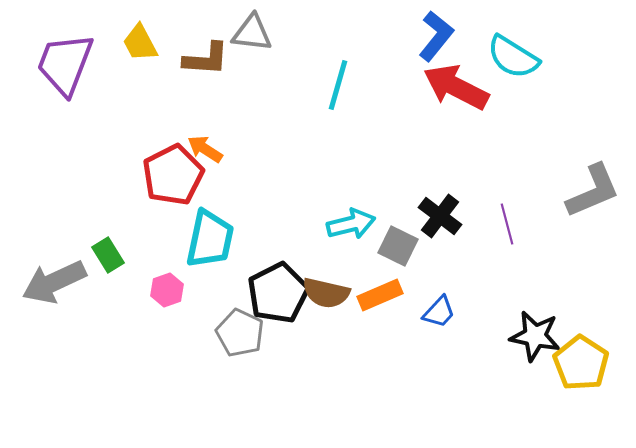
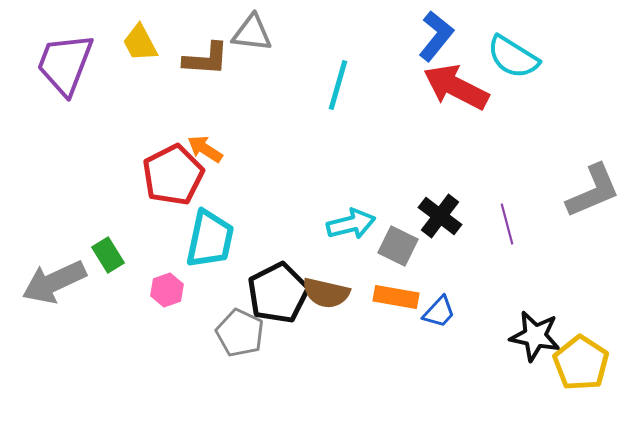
orange rectangle: moved 16 px right, 2 px down; rotated 33 degrees clockwise
